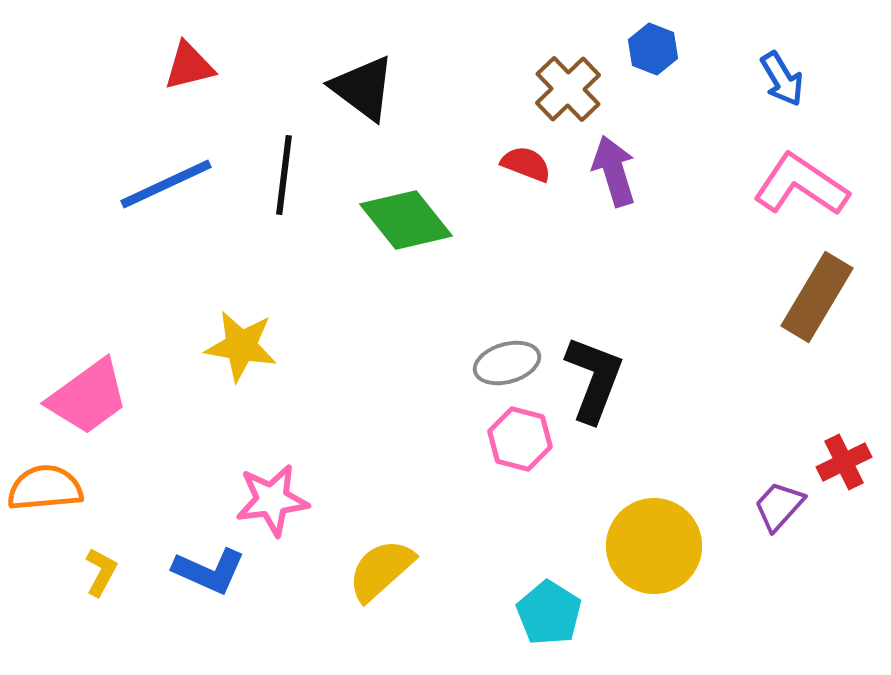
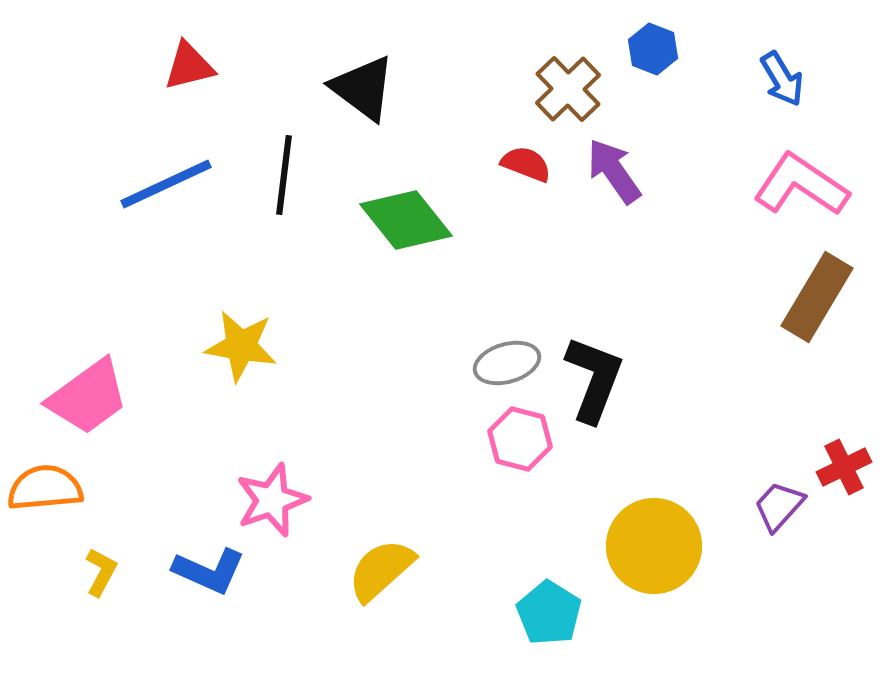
purple arrow: rotated 18 degrees counterclockwise
red cross: moved 5 px down
pink star: rotated 12 degrees counterclockwise
